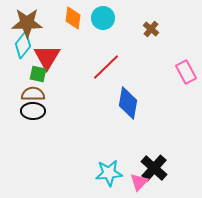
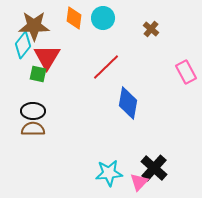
orange diamond: moved 1 px right
brown star: moved 7 px right, 3 px down
brown semicircle: moved 35 px down
